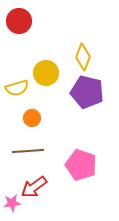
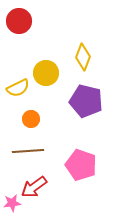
yellow semicircle: moved 1 px right; rotated 10 degrees counterclockwise
purple pentagon: moved 1 px left, 9 px down
orange circle: moved 1 px left, 1 px down
